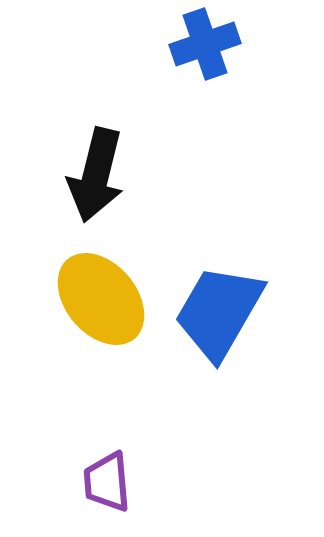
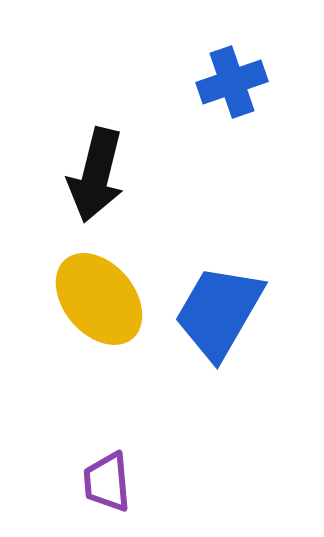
blue cross: moved 27 px right, 38 px down
yellow ellipse: moved 2 px left
